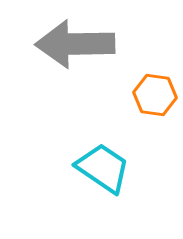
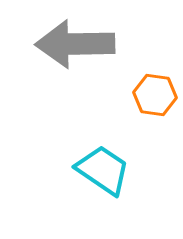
cyan trapezoid: moved 2 px down
